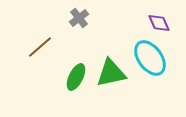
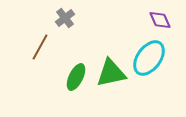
gray cross: moved 14 px left
purple diamond: moved 1 px right, 3 px up
brown line: rotated 20 degrees counterclockwise
cyan ellipse: moved 1 px left; rotated 72 degrees clockwise
